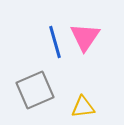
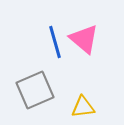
pink triangle: moved 1 px left, 2 px down; rotated 24 degrees counterclockwise
